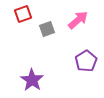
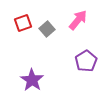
red square: moved 9 px down
pink arrow: rotated 10 degrees counterclockwise
gray square: rotated 21 degrees counterclockwise
